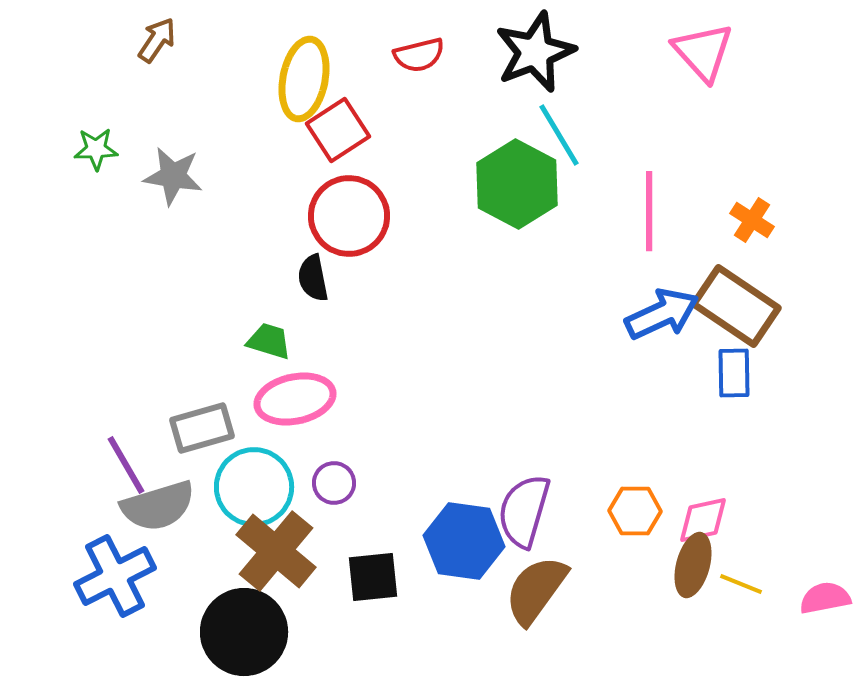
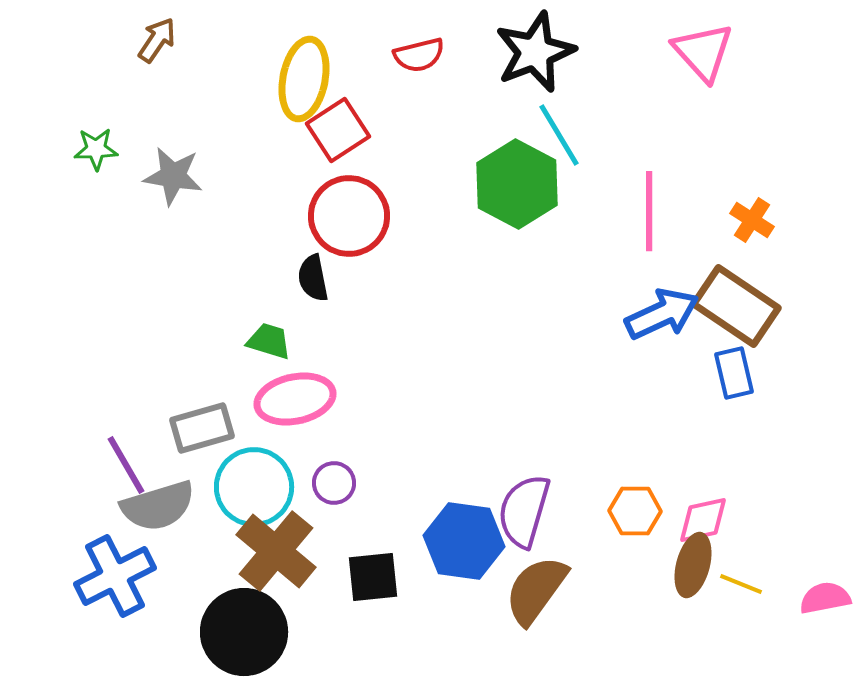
blue rectangle: rotated 12 degrees counterclockwise
